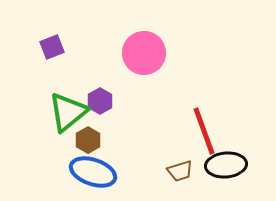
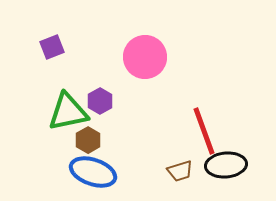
pink circle: moved 1 px right, 4 px down
green triangle: rotated 27 degrees clockwise
